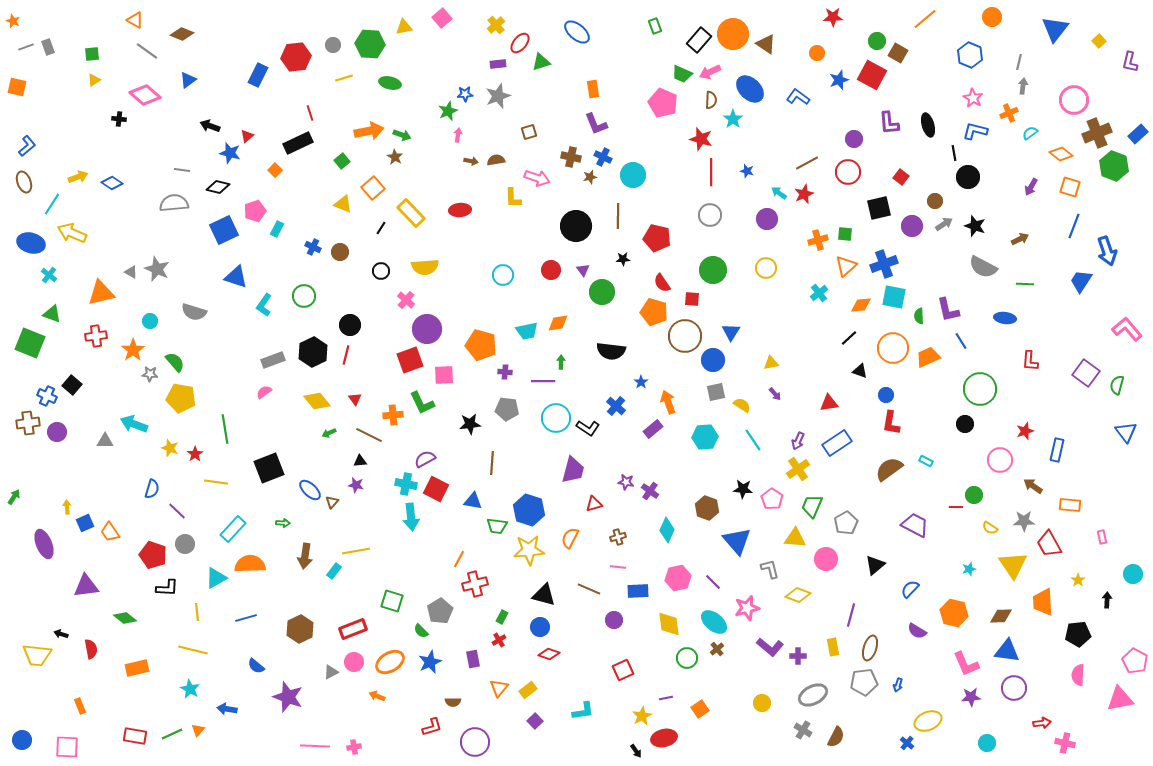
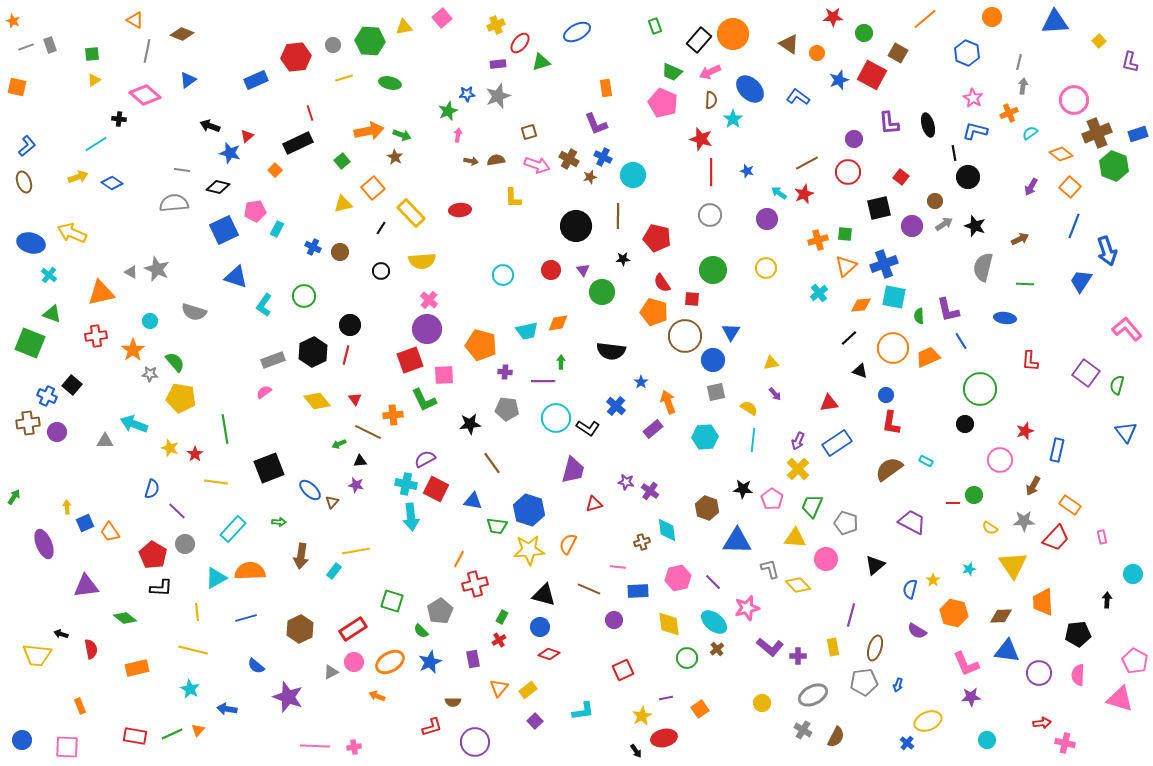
yellow cross at (496, 25): rotated 18 degrees clockwise
blue triangle at (1055, 29): moved 7 px up; rotated 48 degrees clockwise
blue ellipse at (577, 32): rotated 68 degrees counterclockwise
green circle at (877, 41): moved 13 px left, 8 px up
green hexagon at (370, 44): moved 3 px up
brown triangle at (766, 44): moved 23 px right
gray rectangle at (48, 47): moved 2 px right, 2 px up
gray line at (147, 51): rotated 65 degrees clockwise
blue hexagon at (970, 55): moved 3 px left, 2 px up
green trapezoid at (682, 74): moved 10 px left, 2 px up
blue rectangle at (258, 75): moved 2 px left, 5 px down; rotated 40 degrees clockwise
orange rectangle at (593, 89): moved 13 px right, 1 px up
blue star at (465, 94): moved 2 px right
blue rectangle at (1138, 134): rotated 24 degrees clockwise
brown cross at (571, 157): moved 2 px left, 2 px down; rotated 18 degrees clockwise
pink arrow at (537, 178): moved 13 px up
orange square at (1070, 187): rotated 25 degrees clockwise
cyan line at (52, 204): moved 44 px right, 60 px up; rotated 25 degrees clockwise
yellow triangle at (343, 204): rotated 36 degrees counterclockwise
pink pentagon at (255, 211): rotated 10 degrees clockwise
yellow semicircle at (425, 267): moved 3 px left, 6 px up
gray semicircle at (983, 267): rotated 76 degrees clockwise
pink cross at (406, 300): moved 23 px right
green L-shape at (422, 403): moved 2 px right, 3 px up
yellow semicircle at (742, 405): moved 7 px right, 3 px down
green arrow at (329, 433): moved 10 px right, 11 px down
brown line at (369, 435): moved 1 px left, 3 px up
cyan line at (753, 440): rotated 40 degrees clockwise
brown line at (492, 463): rotated 40 degrees counterclockwise
yellow cross at (798, 469): rotated 10 degrees counterclockwise
brown arrow at (1033, 486): rotated 96 degrees counterclockwise
orange rectangle at (1070, 505): rotated 30 degrees clockwise
red line at (956, 507): moved 3 px left, 4 px up
green arrow at (283, 523): moved 4 px left, 1 px up
gray pentagon at (846, 523): rotated 25 degrees counterclockwise
purple trapezoid at (915, 525): moved 3 px left, 3 px up
cyan diamond at (667, 530): rotated 30 degrees counterclockwise
brown cross at (618, 537): moved 24 px right, 5 px down
orange semicircle at (570, 538): moved 2 px left, 6 px down
blue triangle at (737, 541): rotated 48 degrees counterclockwise
red trapezoid at (1049, 544): moved 7 px right, 6 px up; rotated 108 degrees counterclockwise
red pentagon at (153, 555): rotated 12 degrees clockwise
brown arrow at (305, 556): moved 4 px left
orange semicircle at (250, 564): moved 7 px down
yellow star at (1078, 580): moved 145 px left
black L-shape at (167, 588): moved 6 px left
blue semicircle at (910, 589): rotated 30 degrees counterclockwise
yellow diamond at (798, 595): moved 10 px up; rotated 25 degrees clockwise
red rectangle at (353, 629): rotated 12 degrees counterclockwise
brown ellipse at (870, 648): moved 5 px right
purple circle at (1014, 688): moved 25 px right, 15 px up
pink triangle at (1120, 699): rotated 28 degrees clockwise
cyan circle at (987, 743): moved 3 px up
